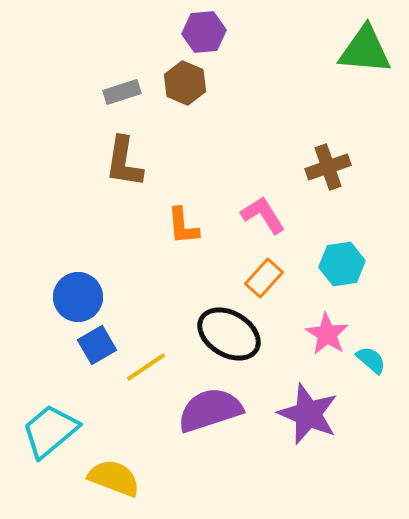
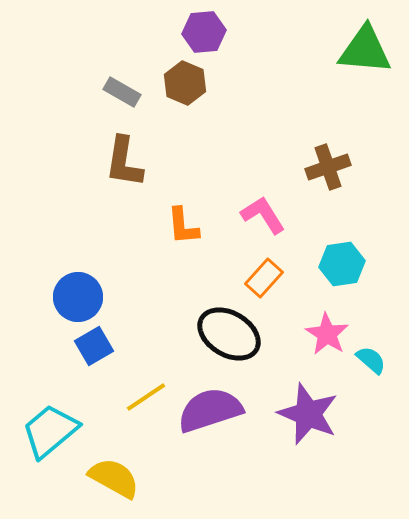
gray rectangle: rotated 48 degrees clockwise
blue square: moved 3 px left, 1 px down
yellow line: moved 30 px down
yellow semicircle: rotated 8 degrees clockwise
